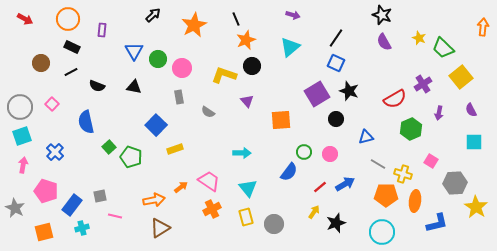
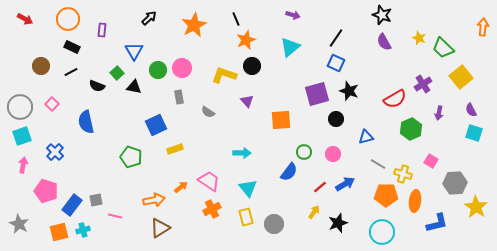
black arrow at (153, 15): moved 4 px left, 3 px down
green circle at (158, 59): moved 11 px down
brown circle at (41, 63): moved 3 px down
purple square at (317, 94): rotated 15 degrees clockwise
blue square at (156, 125): rotated 20 degrees clockwise
cyan square at (474, 142): moved 9 px up; rotated 18 degrees clockwise
green square at (109, 147): moved 8 px right, 74 px up
pink circle at (330, 154): moved 3 px right
gray square at (100, 196): moved 4 px left, 4 px down
gray star at (15, 208): moved 4 px right, 16 px down
black star at (336, 223): moved 2 px right
cyan cross at (82, 228): moved 1 px right, 2 px down
orange square at (44, 232): moved 15 px right
